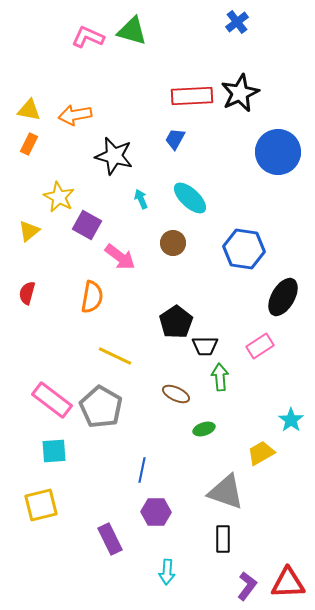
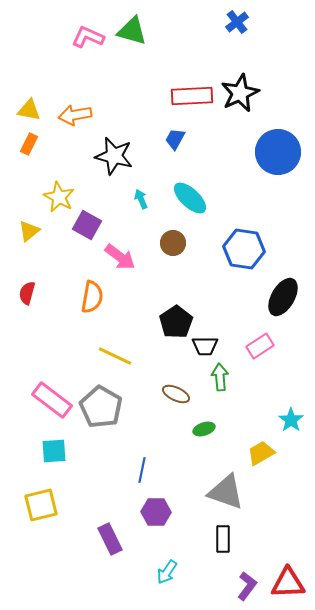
cyan arrow at (167, 572): rotated 30 degrees clockwise
